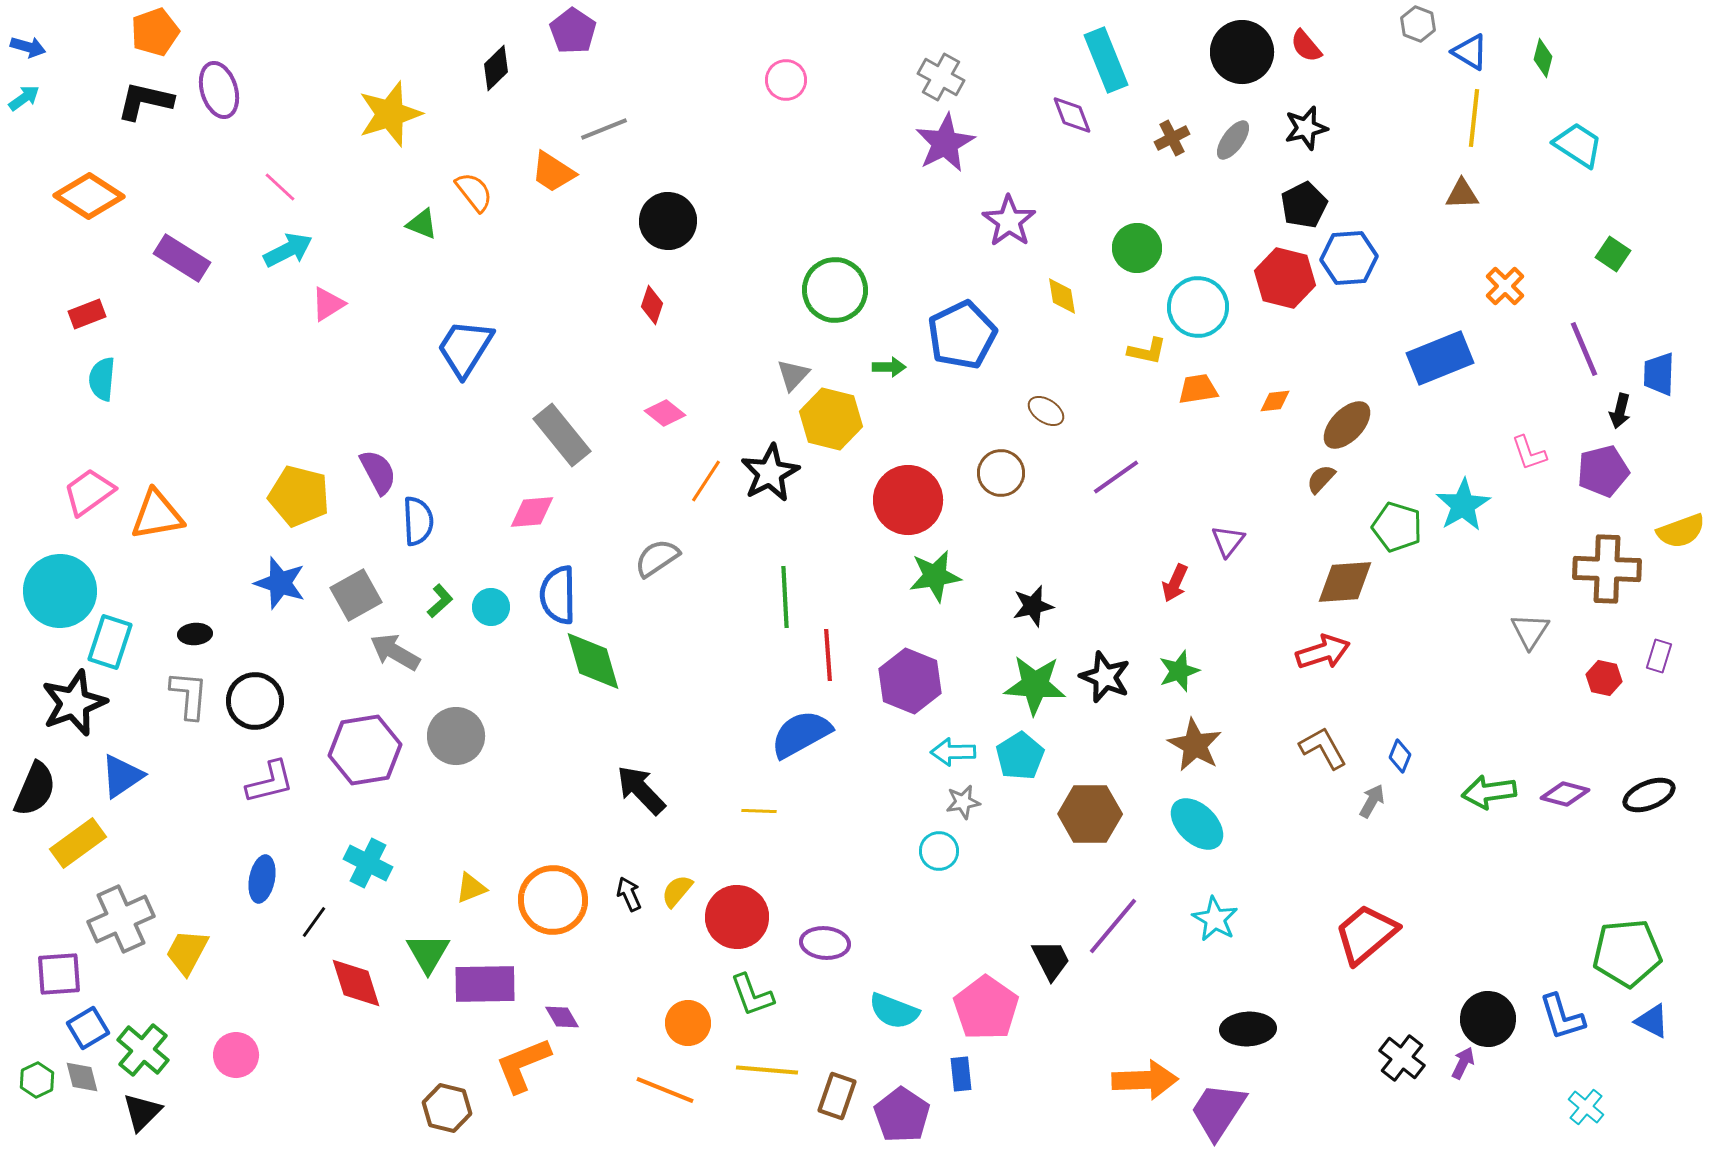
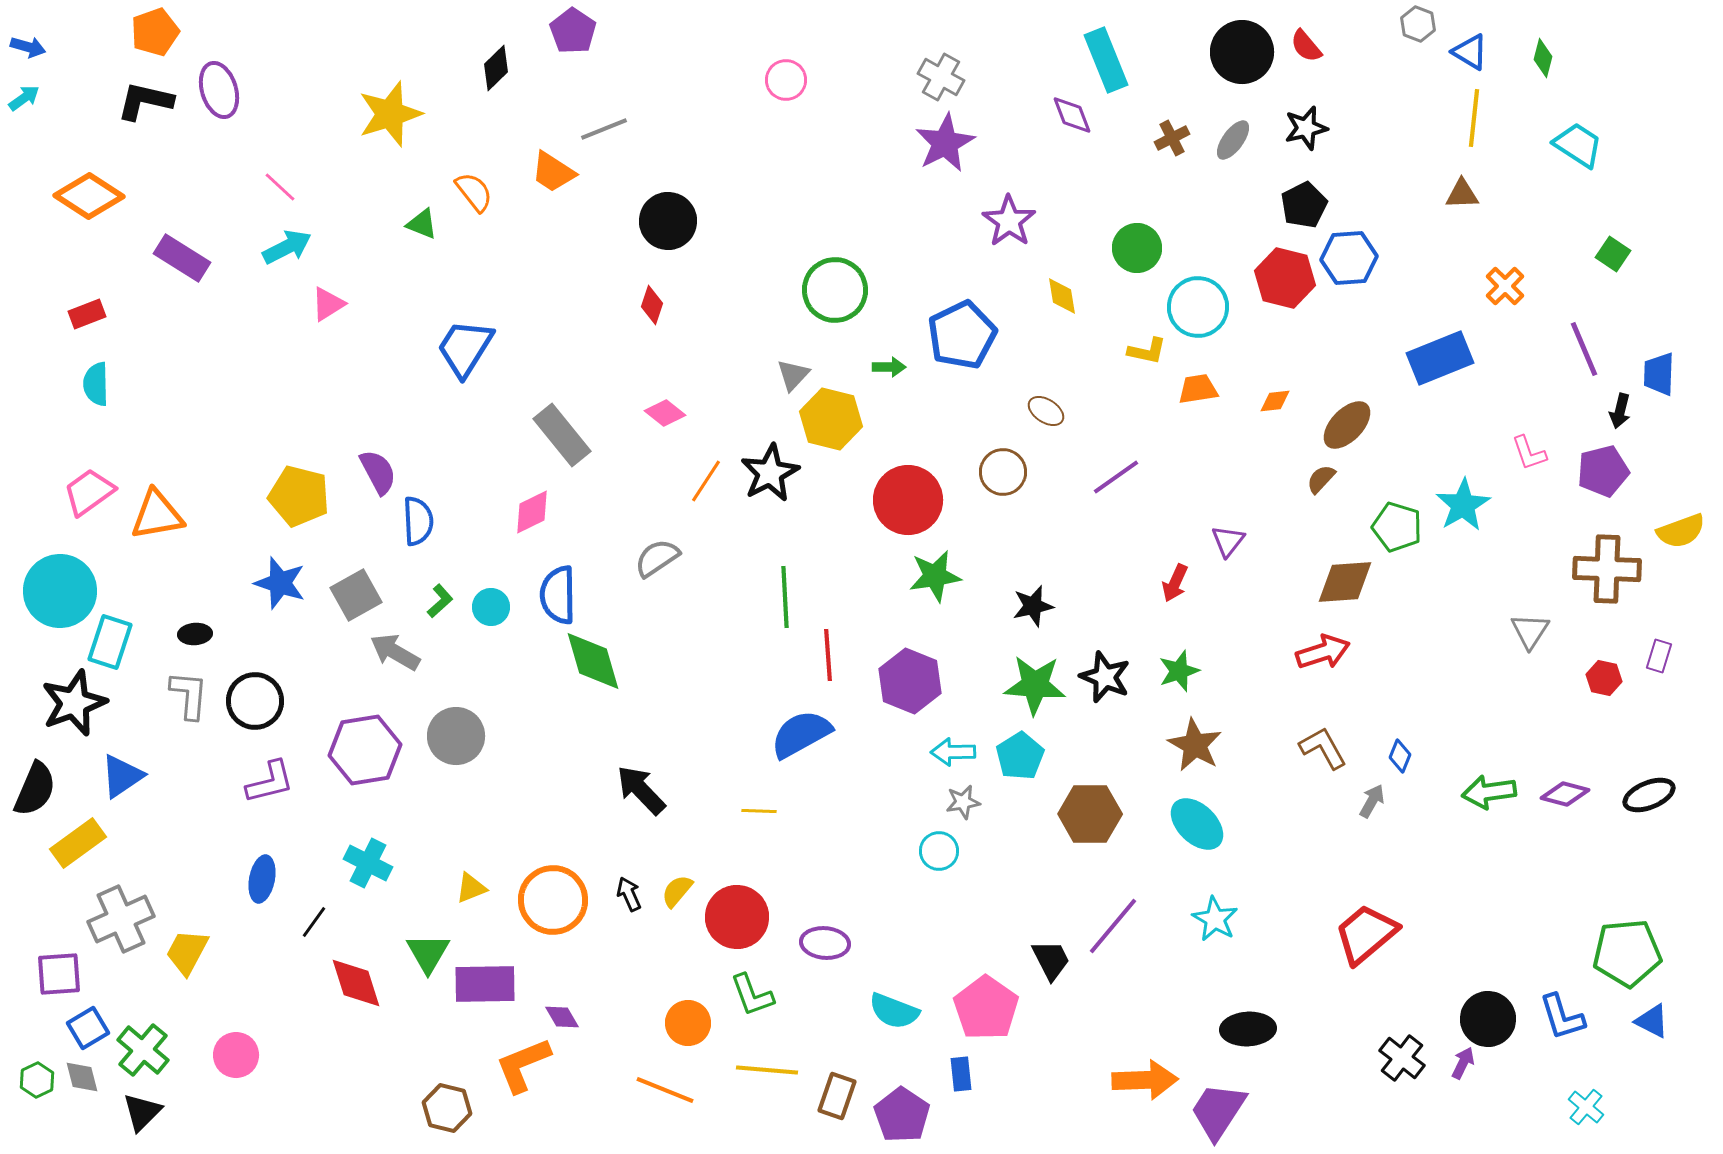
cyan arrow at (288, 250): moved 1 px left, 3 px up
cyan semicircle at (102, 379): moved 6 px left, 5 px down; rotated 6 degrees counterclockwise
brown circle at (1001, 473): moved 2 px right, 1 px up
pink diamond at (532, 512): rotated 21 degrees counterclockwise
